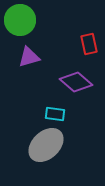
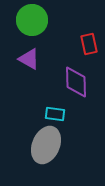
green circle: moved 12 px right
purple triangle: moved 2 px down; rotated 45 degrees clockwise
purple diamond: rotated 48 degrees clockwise
gray ellipse: rotated 24 degrees counterclockwise
